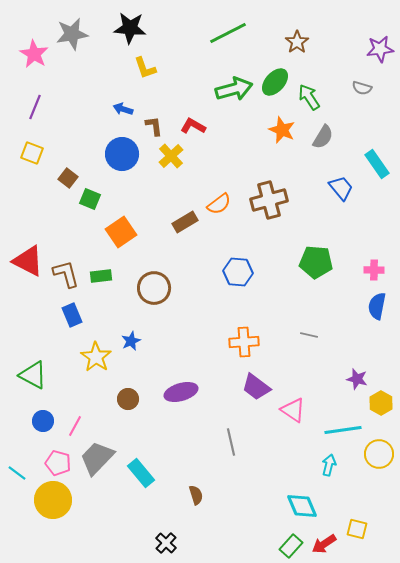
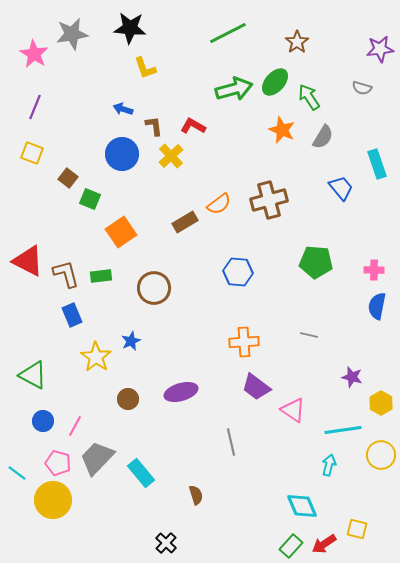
cyan rectangle at (377, 164): rotated 16 degrees clockwise
purple star at (357, 379): moved 5 px left, 2 px up
yellow circle at (379, 454): moved 2 px right, 1 px down
